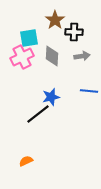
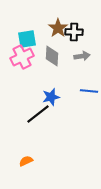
brown star: moved 3 px right, 8 px down
cyan square: moved 2 px left, 1 px down
